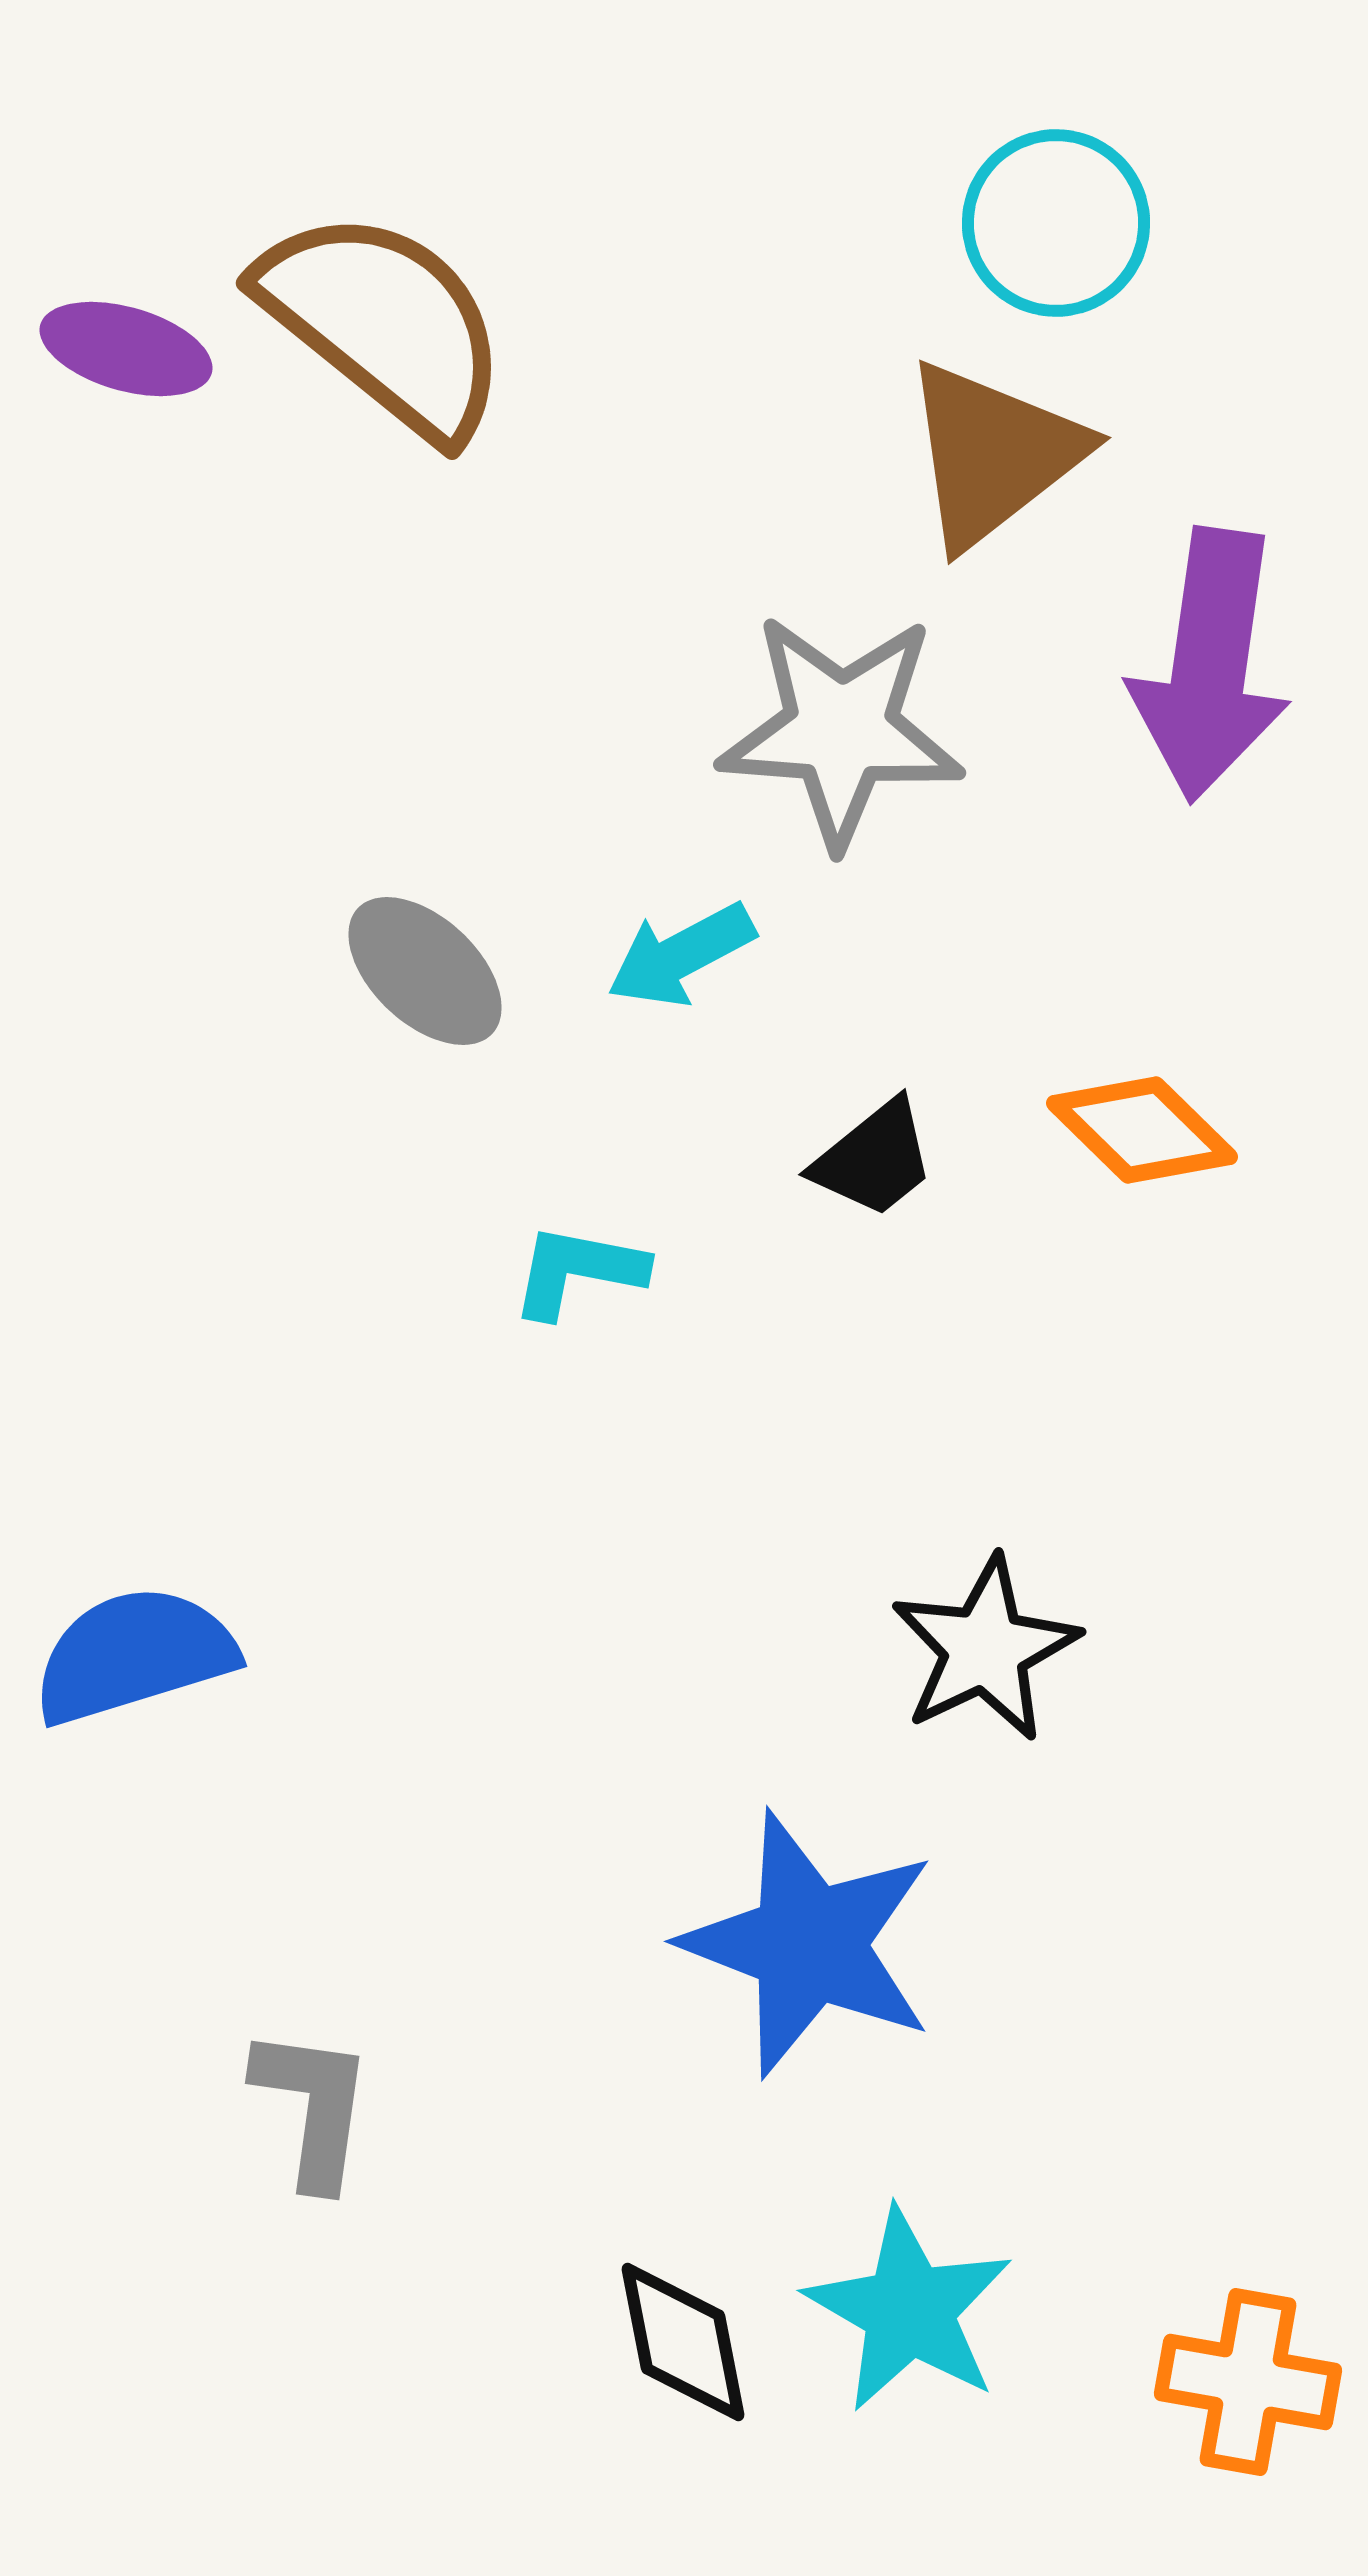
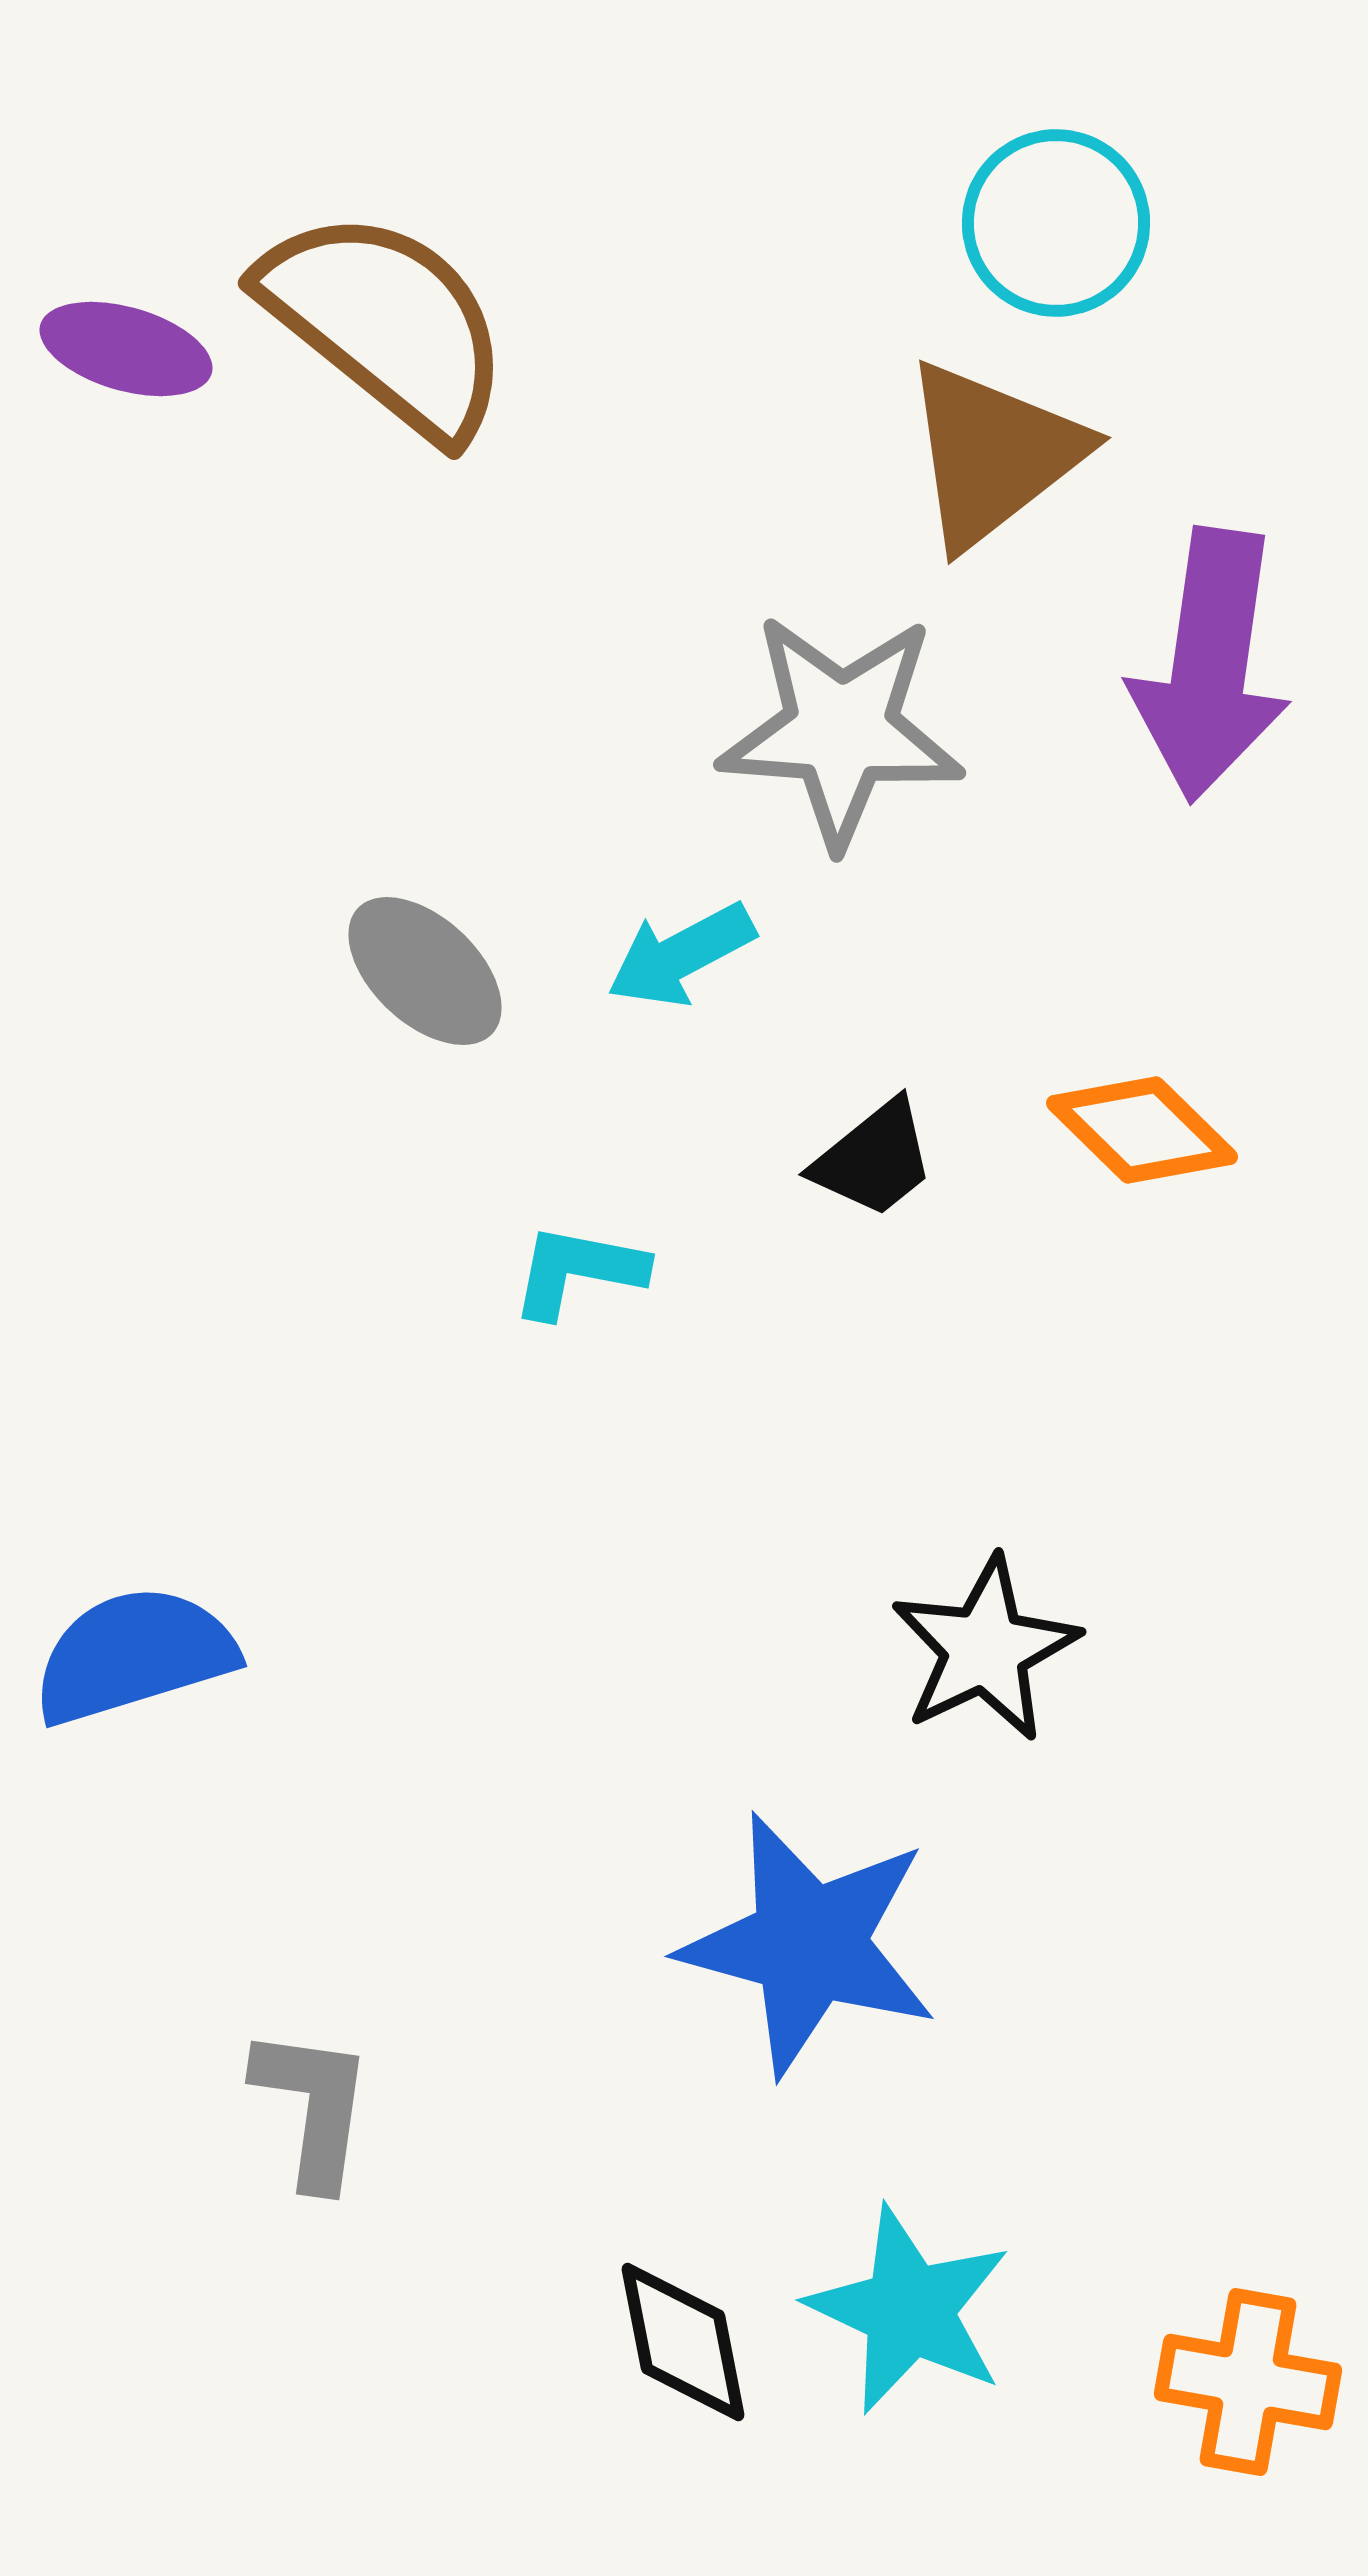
brown semicircle: moved 2 px right
blue star: rotated 6 degrees counterclockwise
cyan star: rotated 5 degrees counterclockwise
